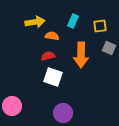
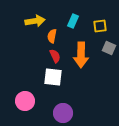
yellow arrow: moved 1 px up
orange semicircle: rotated 88 degrees counterclockwise
red semicircle: moved 7 px right; rotated 80 degrees clockwise
white square: rotated 12 degrees counterclockwise
pink circle: moved 13 px right, 5 px up
